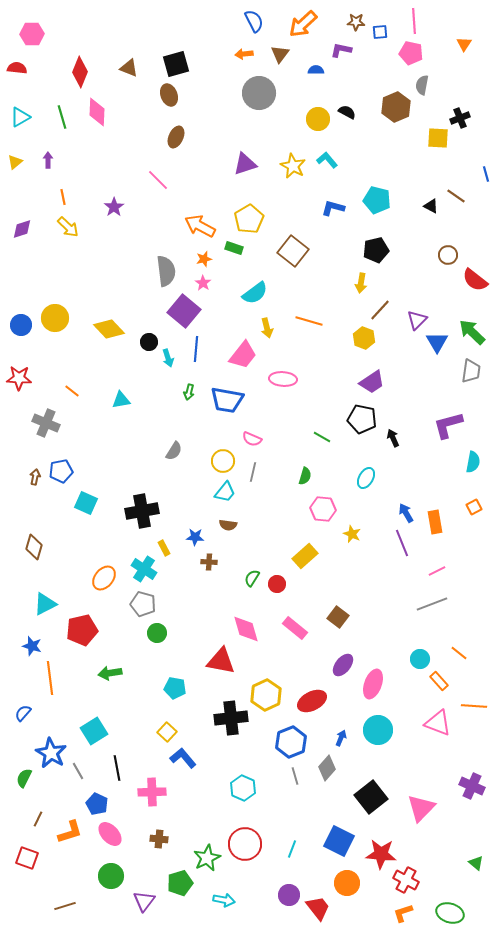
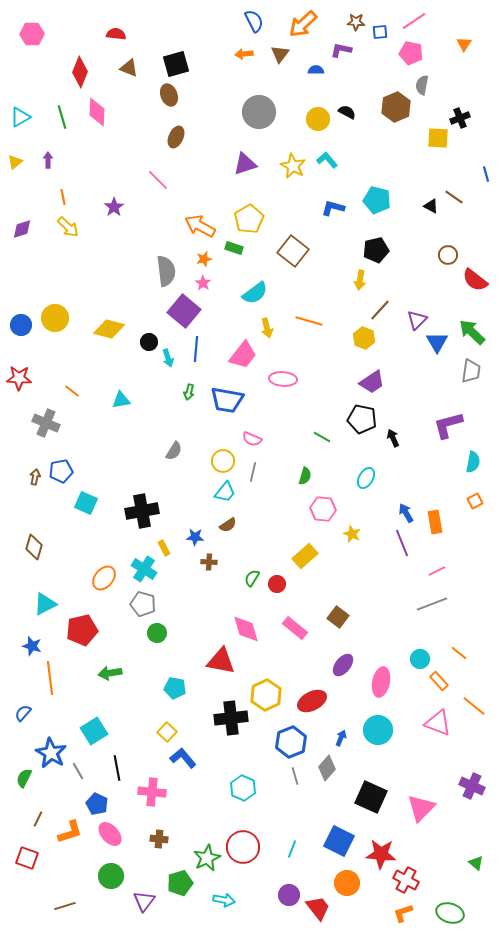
pink line at (414, 21): rotated 60 degrees clockwise
red semicircle at (17, 68): moved 99 px right, 34 px up
gray circle at (259, 93): moved 19 px down
brown line at (456, 196): moved 2 px left, 1 px down
yellow arrow at (361, 283): moved 1 px left, 3 px up
yellow diamond at (109, 329): rotated 32 degrees counterclockwise
orange square at (474, 507): moved 1 px right, 6 px up
brown semicircle at (228, 525): rotated 42 degrees counterclockwise
pink ellipse at (373, 684): moved 8 px right, 2 px up; rotated 8 degrees counterclockwise
orange line at (474, 706): rotated 35 degrees clockwise
pink cross at (152, 792): rotated 8 degrees clockwise
black square at (371, 797): rotated 28 degrees counterclockwise
red circle at (245, 844): moved 2 px left, 3 px down
